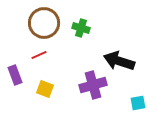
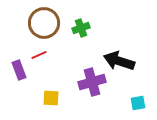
green cross: rotated 36 degrees counterclockwise
purple rectangle: moved 4 px right, 5 px up
purple cross: moved 1 px left, 3 px up
yellow square: moved 6 px right, 9 px down; rotated 18 degrees counterclockwise
